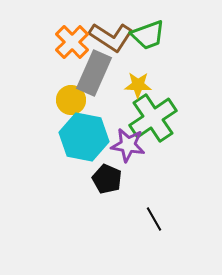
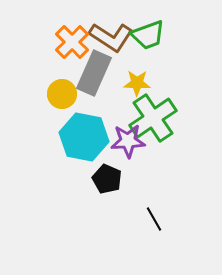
yellow star: moved 1 px left, 2 px up
yellow circle: moved 9 px left, 6 px up
purple star: moved 4 px up; rotated 12 degrees counterclockwise
